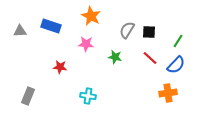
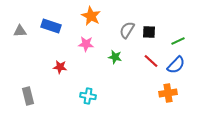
green line: rotated 32 degrees clockwise
red line: moved 1 px right, 3 px down
gray rectangle: rotated 36 degrees counterclockwise
